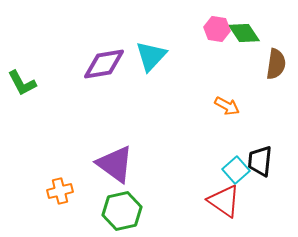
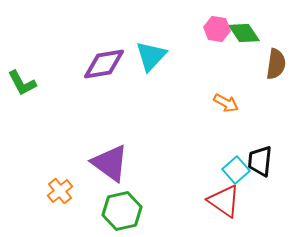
orange arrow: moved 1 px left, 3 px up
purple triangle: moved 5 px left, 1 px up
orange cross: rotated 25 degrees counterclockwise
